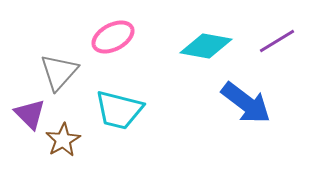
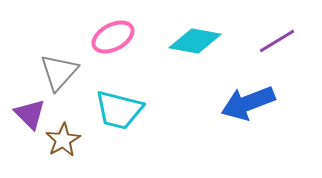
cyan diamond: moved 11 px left, 5 px up
blue arrow: moved 2 px right; rotated 122 degrees clockwise
